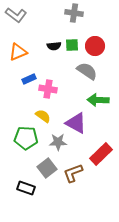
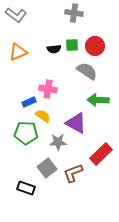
black semicircle: moved 3 px down
blue rectangle: moved 23 px down
green pentagon: moved 5 px up
